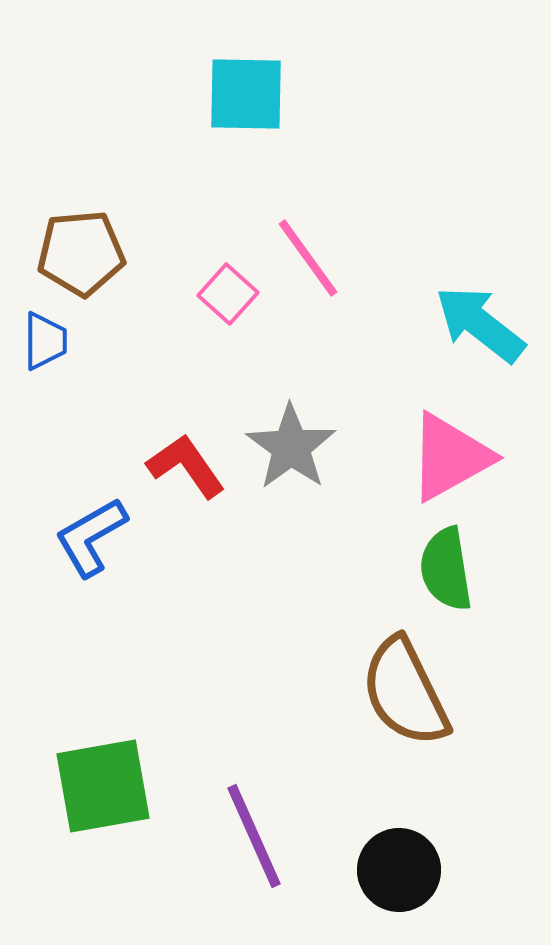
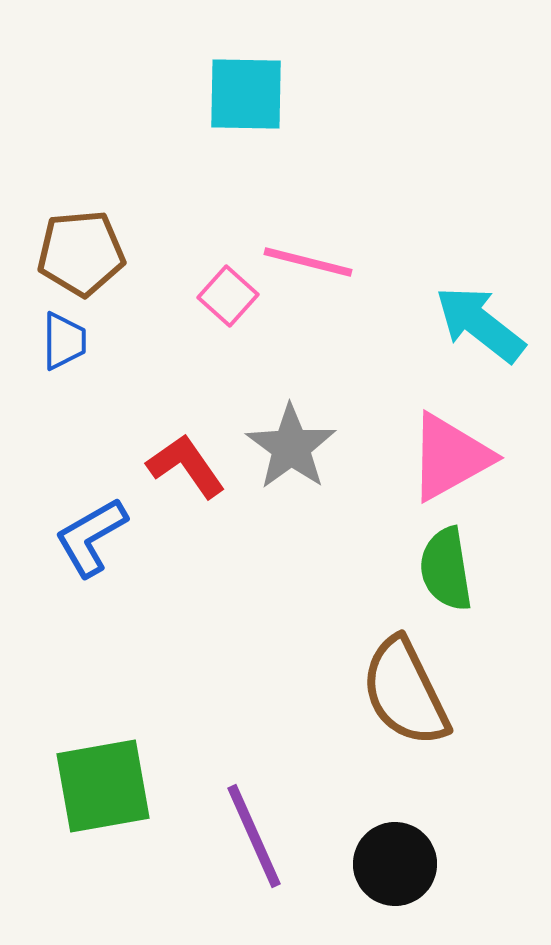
pink line: moved 4 px down; rotated 40 degrees counterclockwise
pink square: moved 2 px down
blue trapezoid: moved 19 px right
black circle: moved 4 px left, 6 px up
